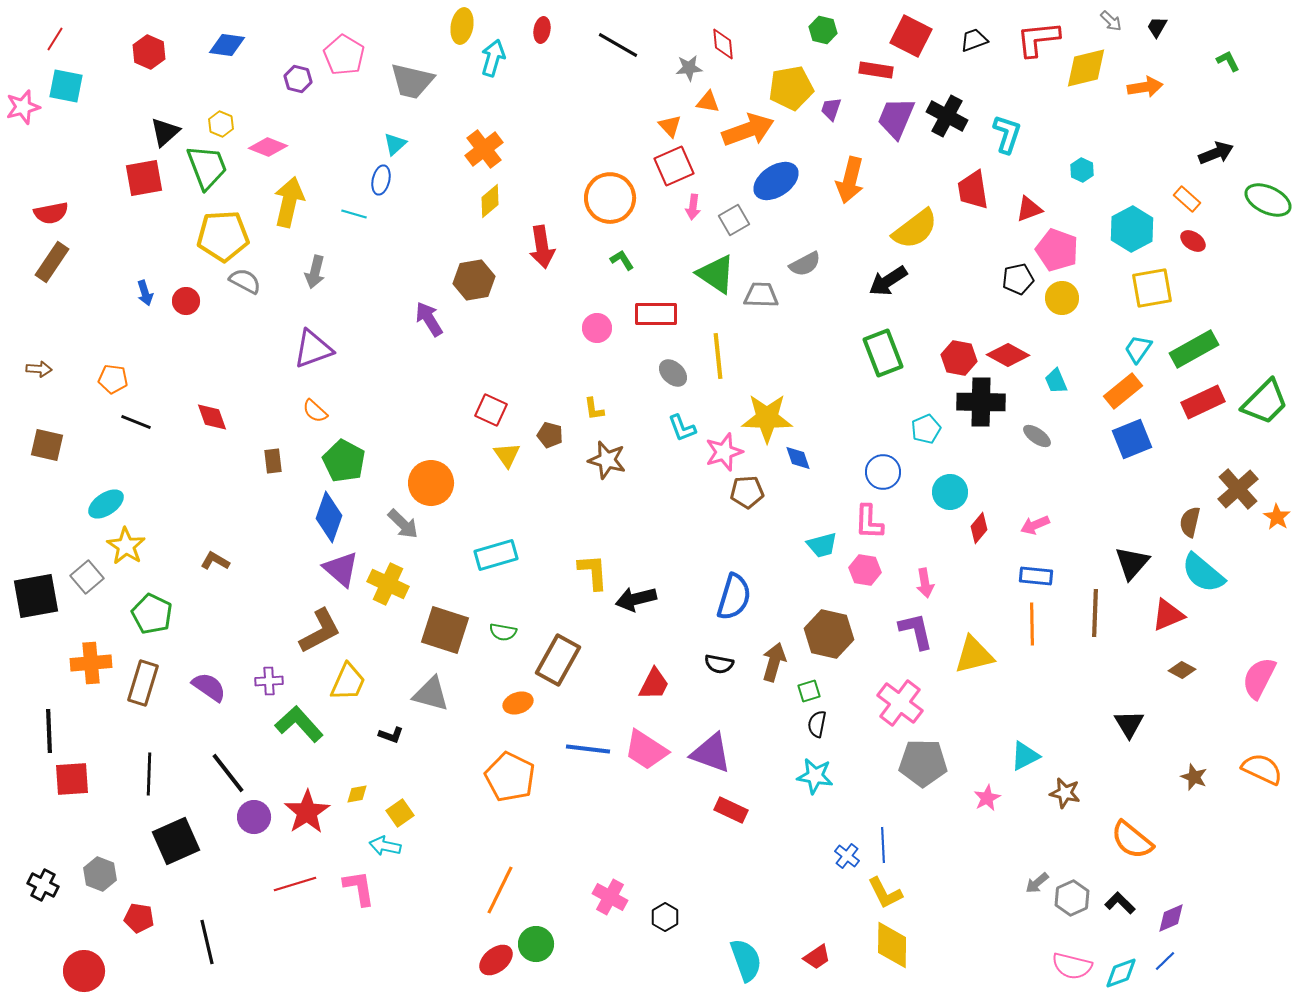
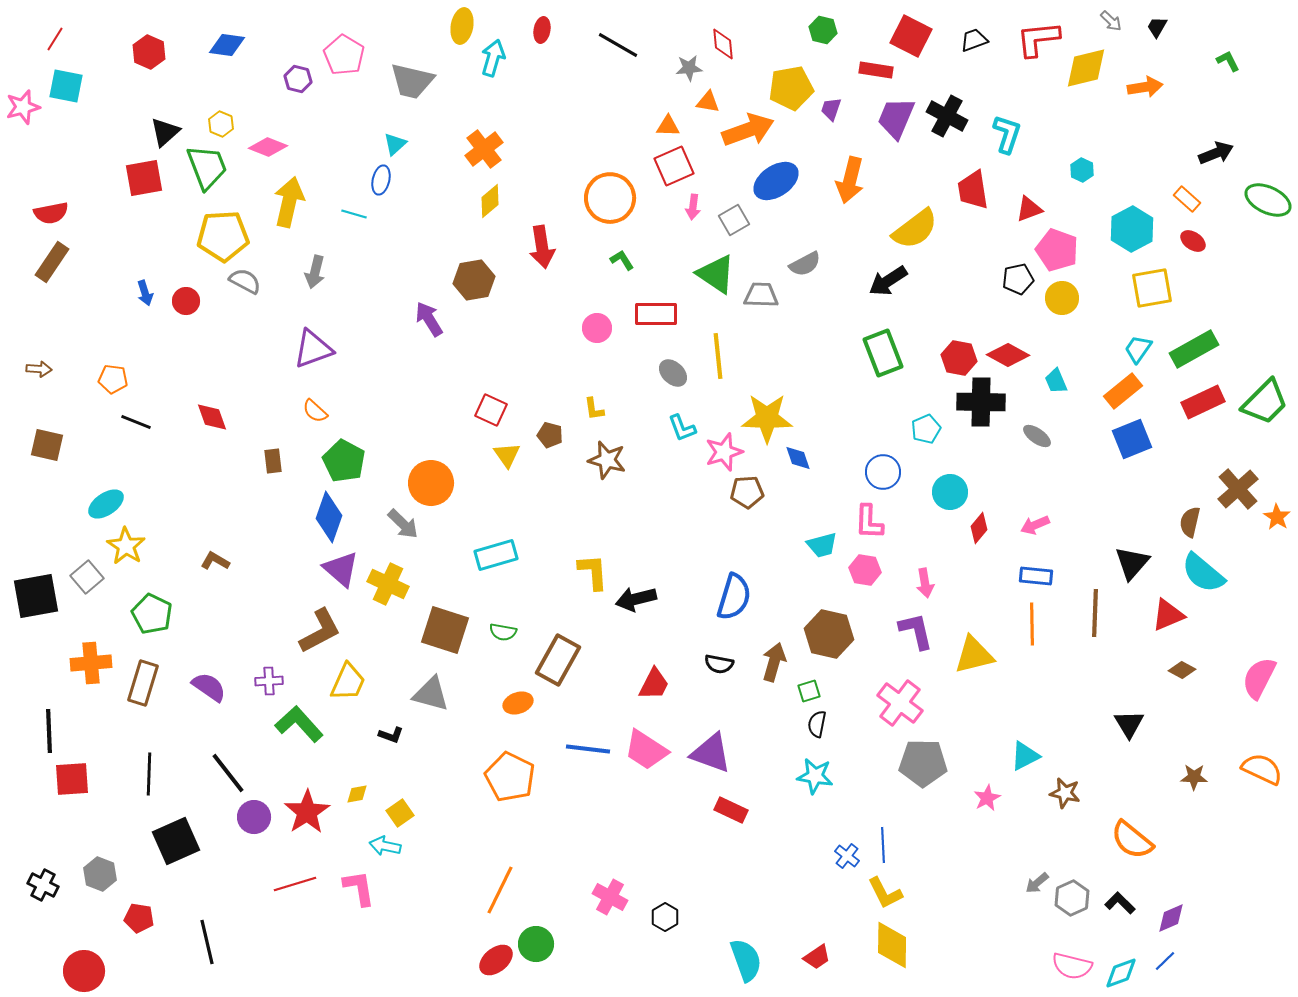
orange triangle at (670, 126): moved 2 px left; rotated 45 degrees counterclockwise
brown star at (1194, 777): rotated 20 degrees counterclockwise
